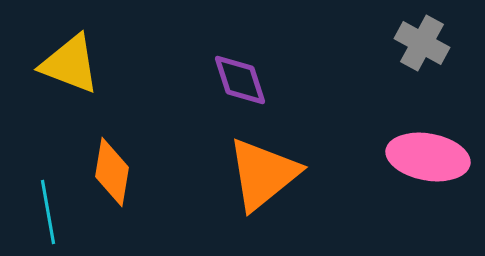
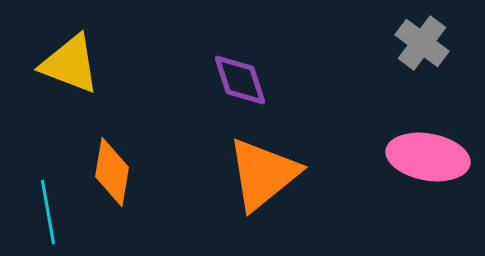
gray cross: rotated 8 degrees clockwise
